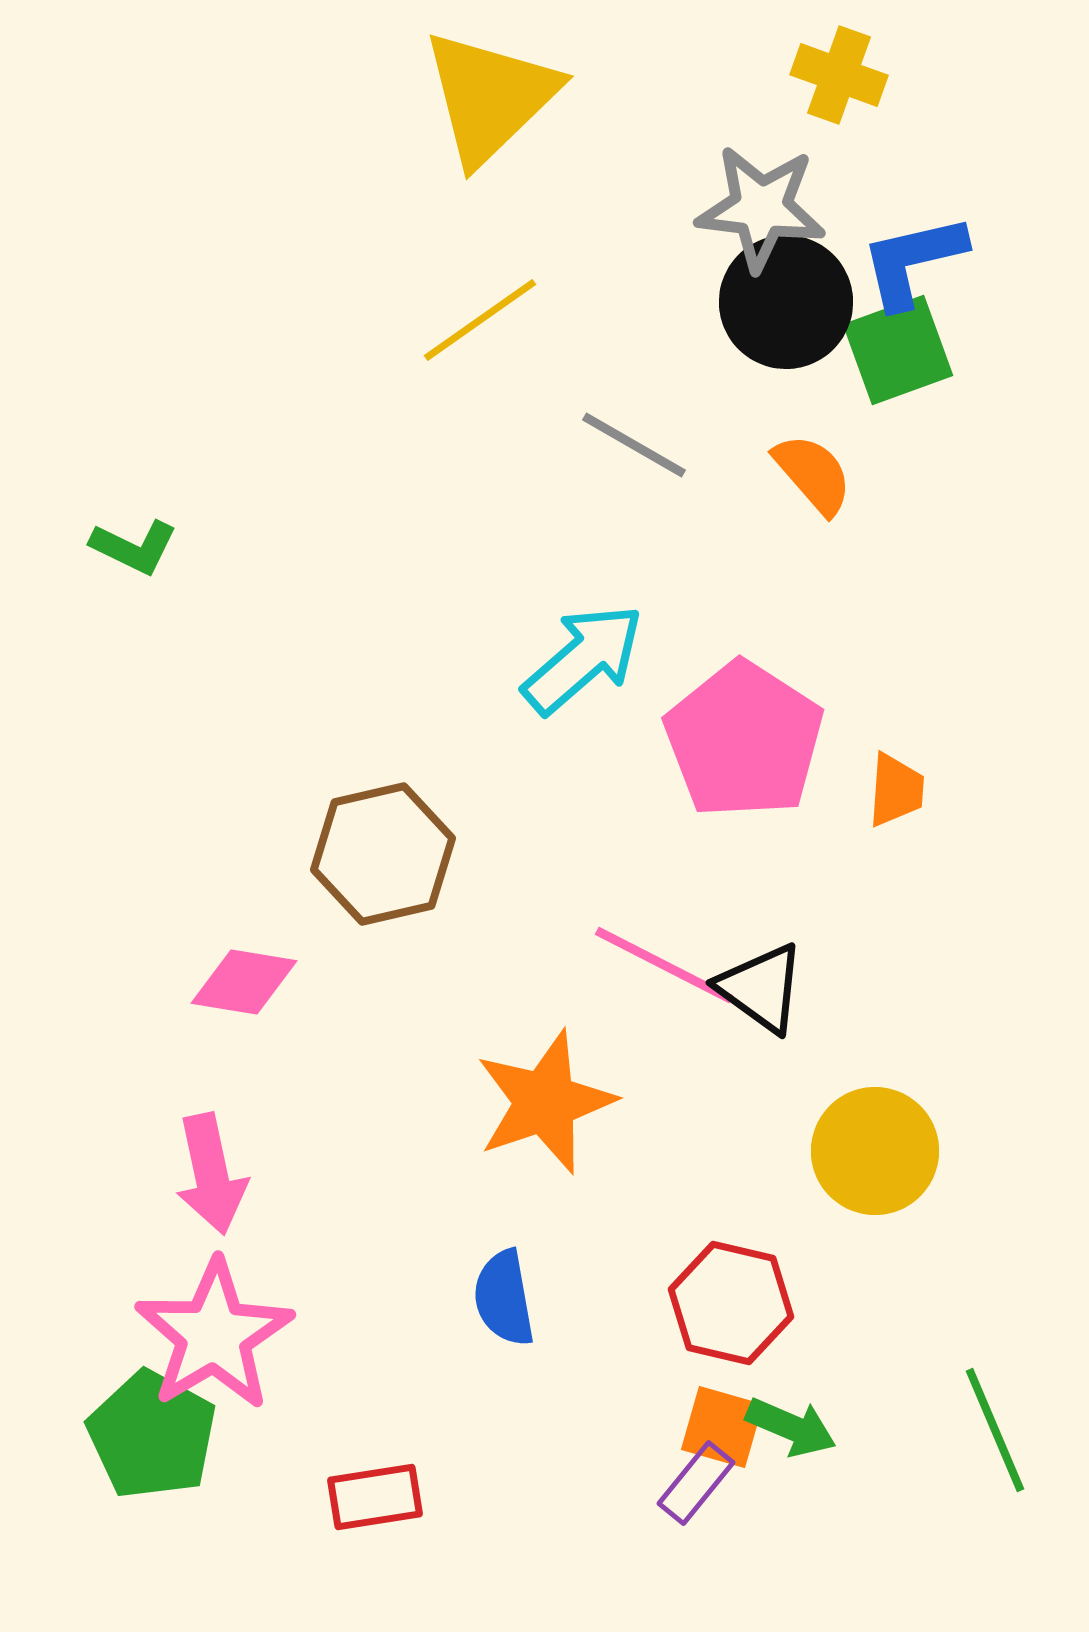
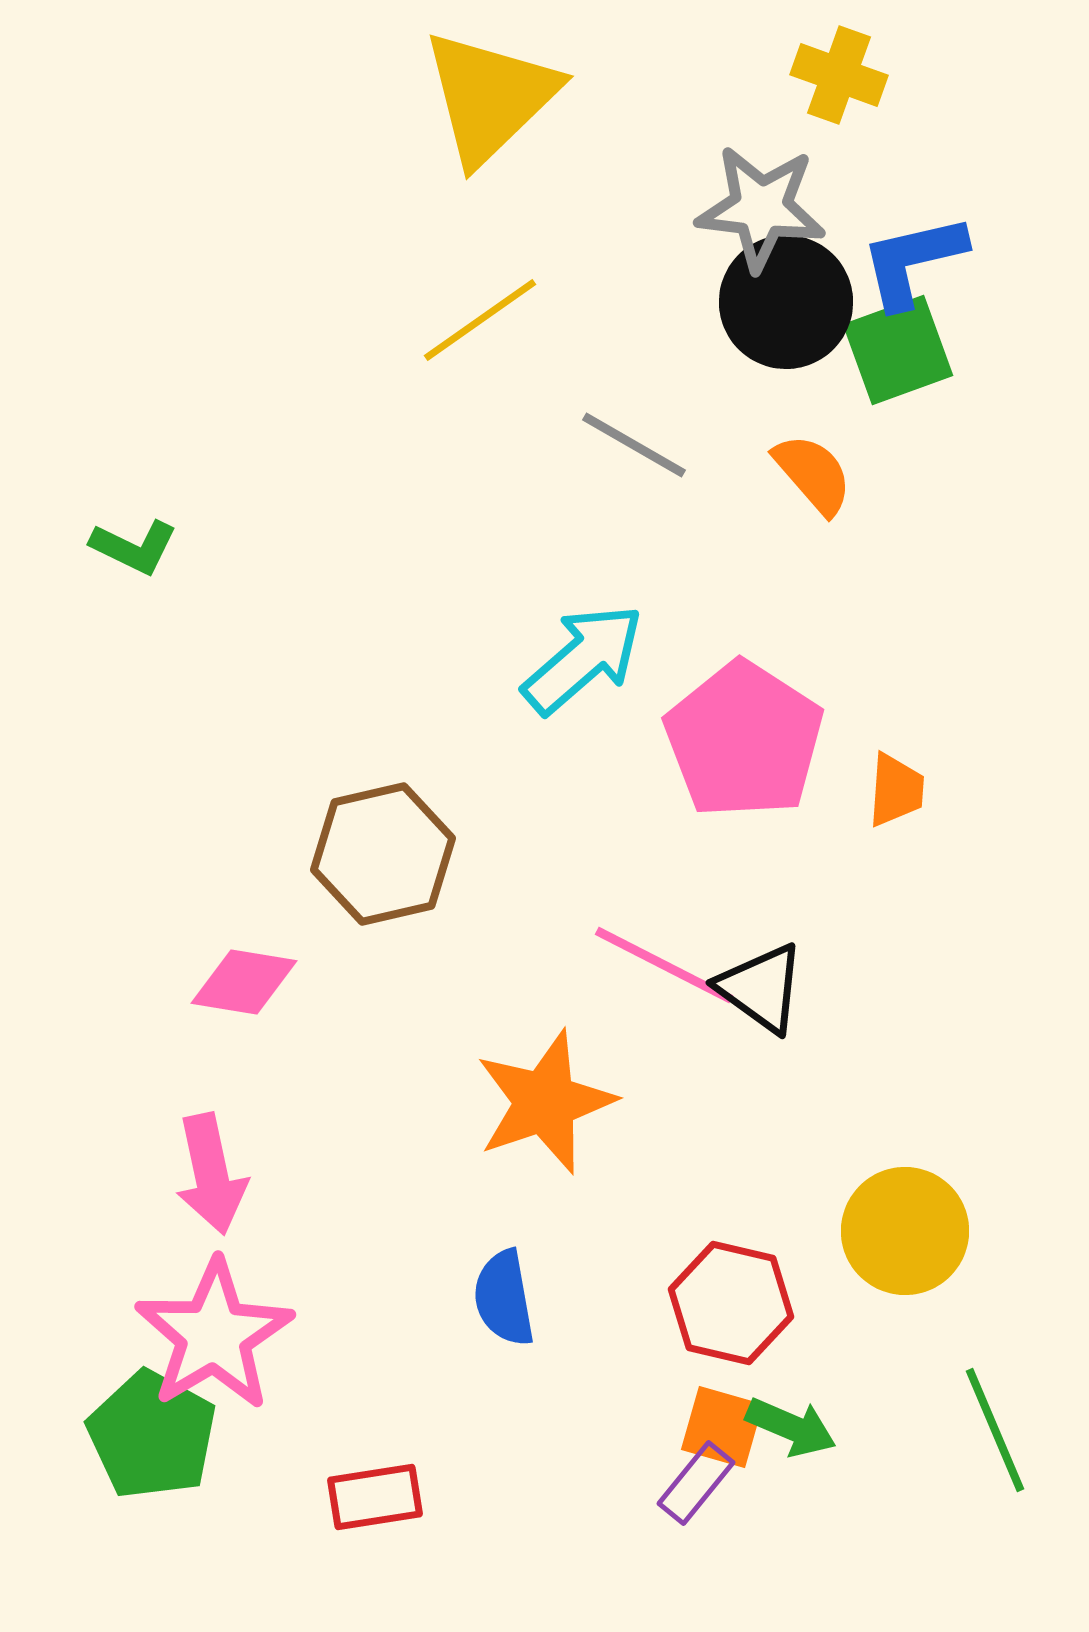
yellow circle: moved 30 px right, 80 px down
